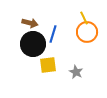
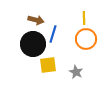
yellow line: rotated 24 degrees clockwise
brown arrow: moved 6 px right, 3 px up
orange circle: moved 1 px left, 7 px down
